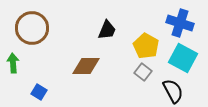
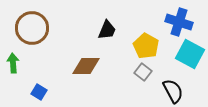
blue cross: moved 1 px left, 1 px up
cyan square: moved 7 px right, 4 px up
